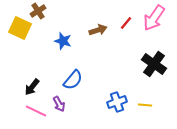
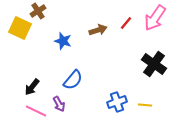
pink arrow: moved 1 px right
